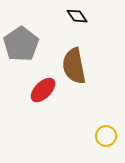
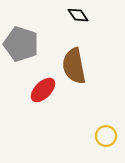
black diamond: moved 1 px right, 1 px up
gray pentagon: rotated 20 degrees counterclockwise
